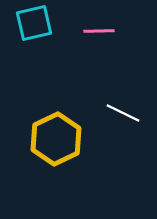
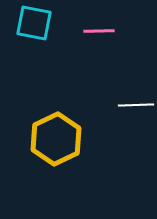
cyan square: rotated 24 degrees clockwise
white line: moved 13 px right, 8 px up; rotated 28 degrees counterclockwise
